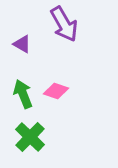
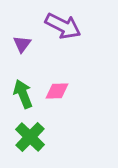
purple arrow: moved 1 px left, 2 px down; rotated 33 degrees counterclockwise
purple triangle: rotated 36 degrees clockwise
pink diamond: moved 1 px right; rotated 20 degrees counterclockwise
